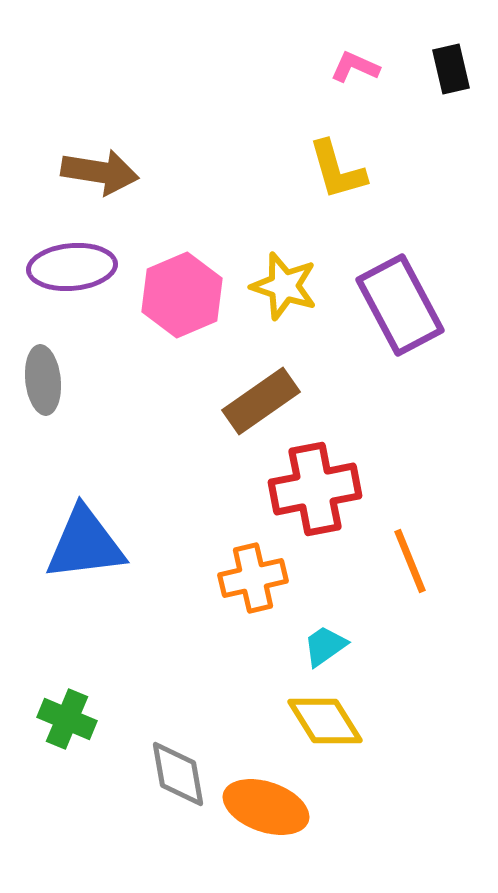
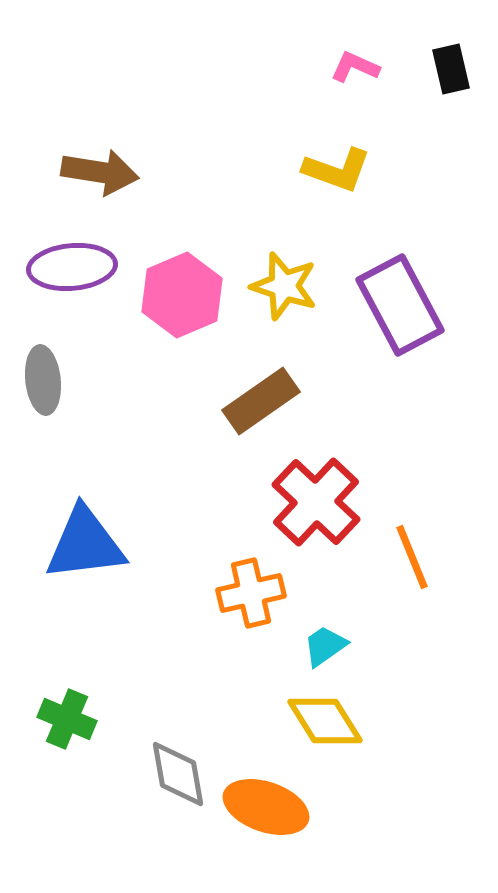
yellow L-shape: rotated 54 degrees counterclockwise
red cross: moved 1 px right, 13 px down; rotated 36 degrees counterclockwise
orange line: moved 2 px right, 4 px up
orange cross: moved 2 px left, 15 px down
